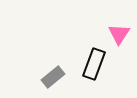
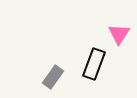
gray rectangle: rotated 15 degrees counterclockwise
